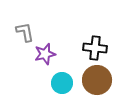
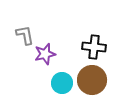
gray L-shape: moved 3 px down
black cross: moved 1 px left, 1 px up
brown circle: moved 5 px left
